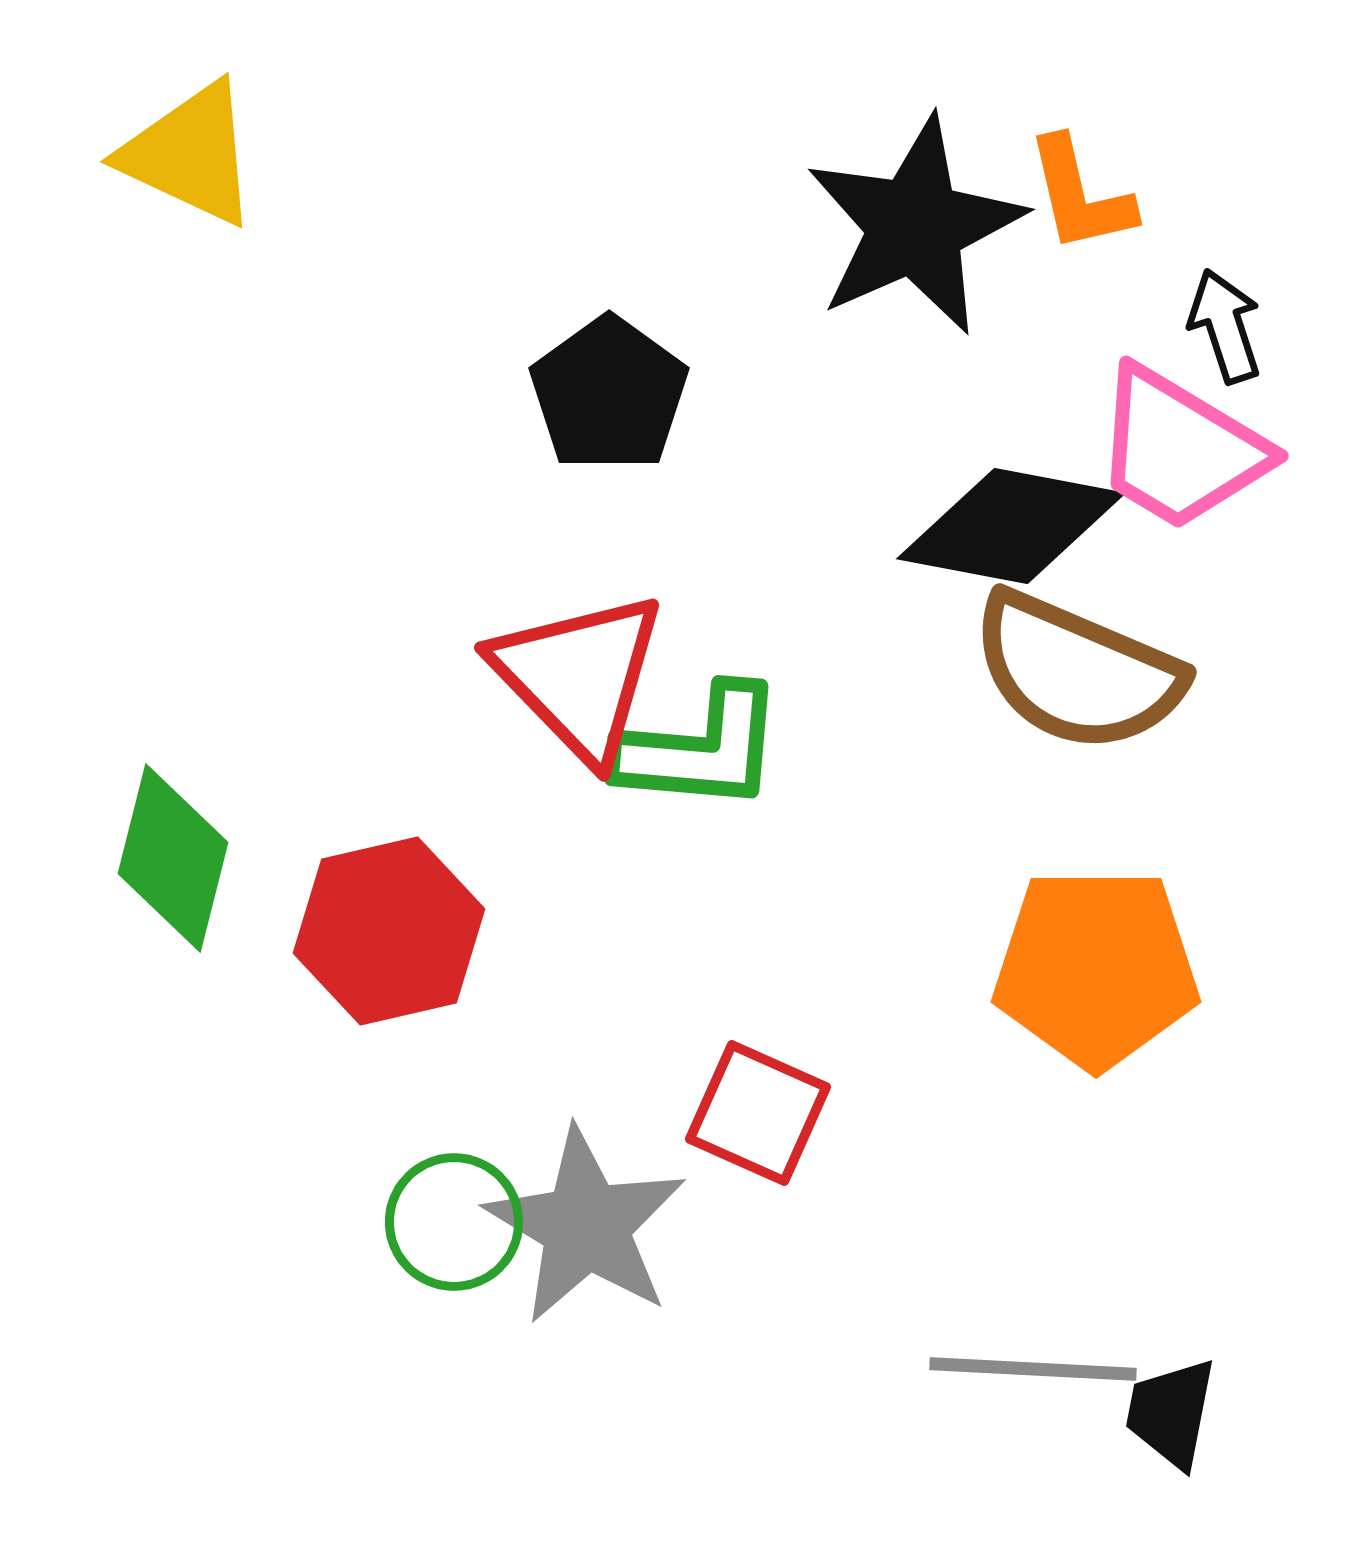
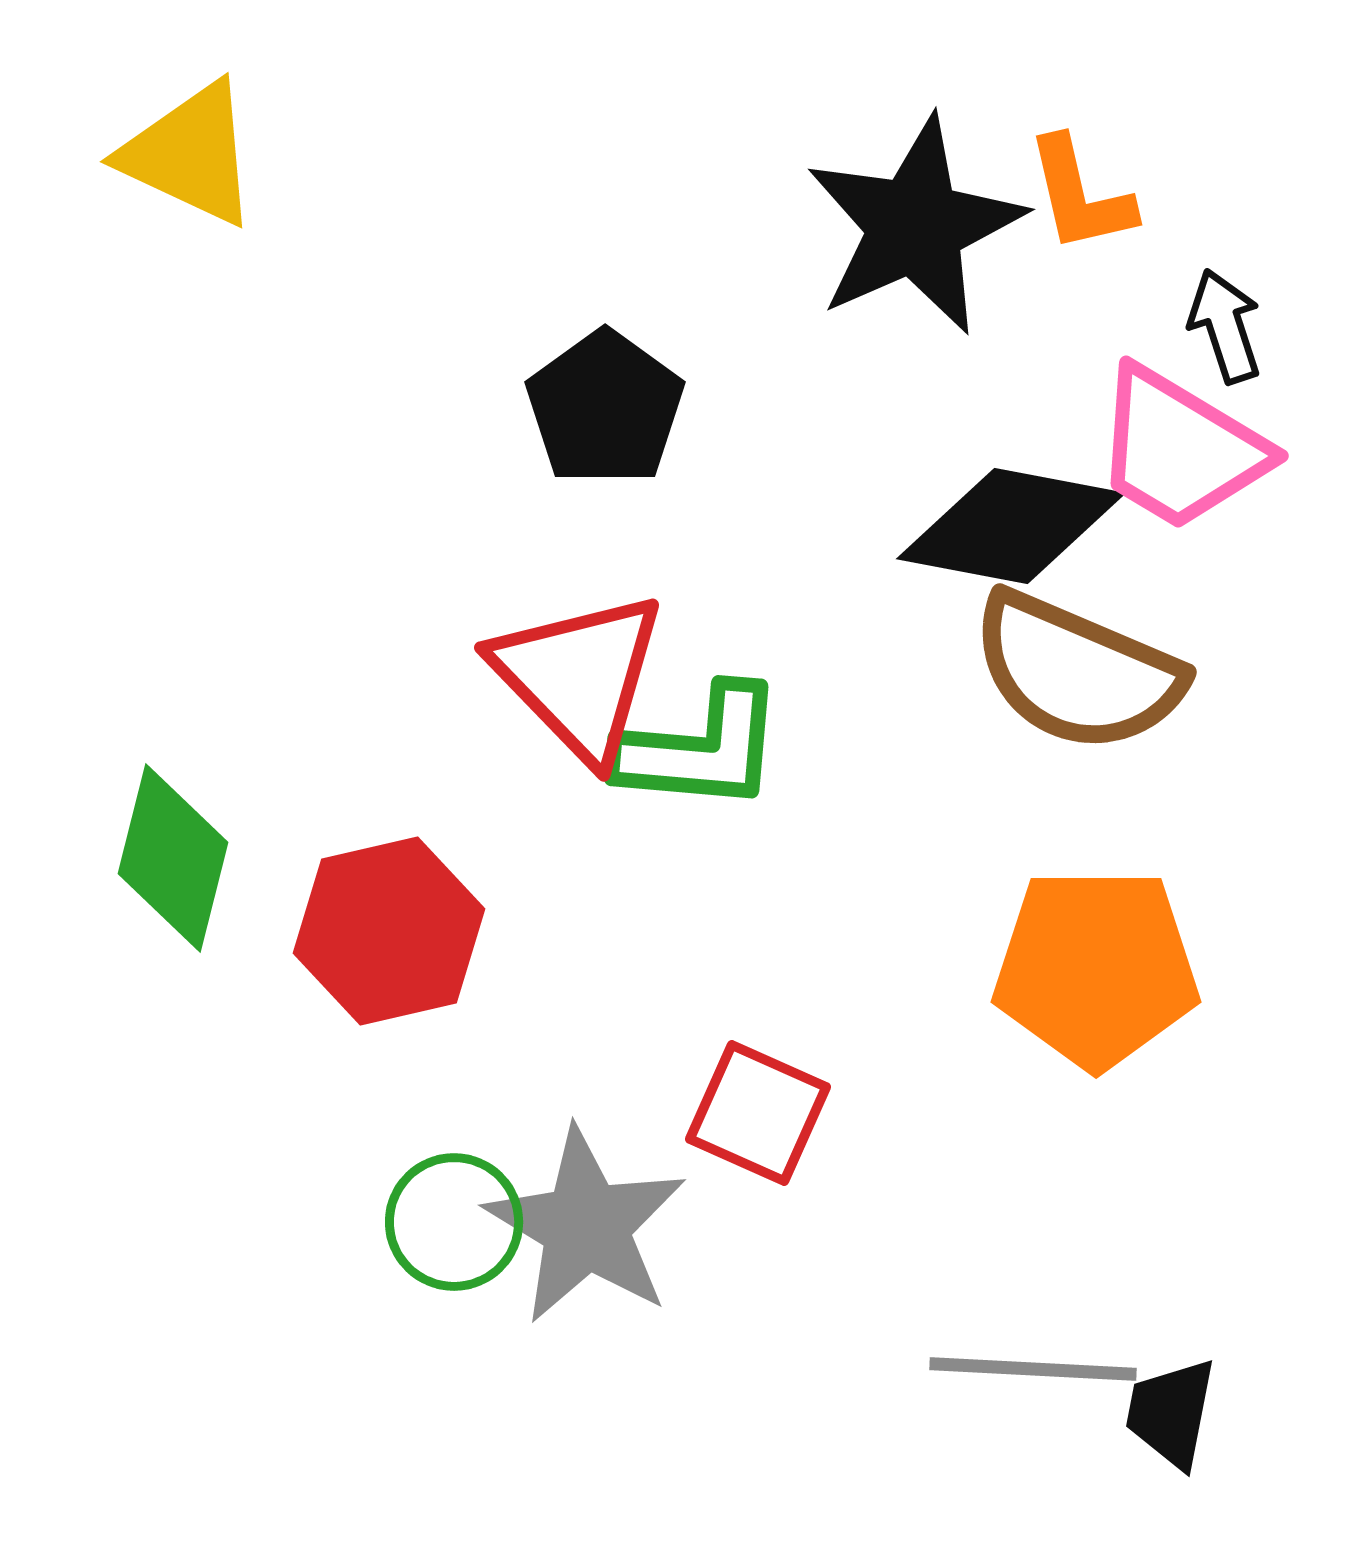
black pentagon: moved 4 px left, 14 px down
